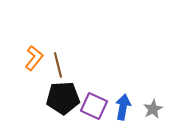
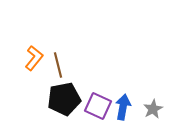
black pentagon: moved 1 px right, 1 px down; rotated 8 degrees counterclockwise
purple square: moved 4 px right
